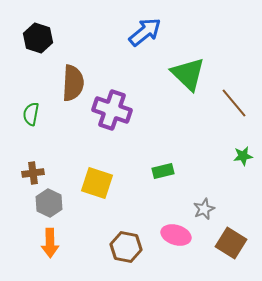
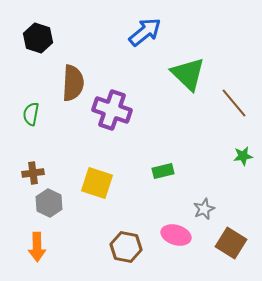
orange arrow: moved 13 px left, 4 px down
